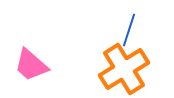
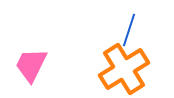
pink trapezoid: rotated 75 degrees clockwise
